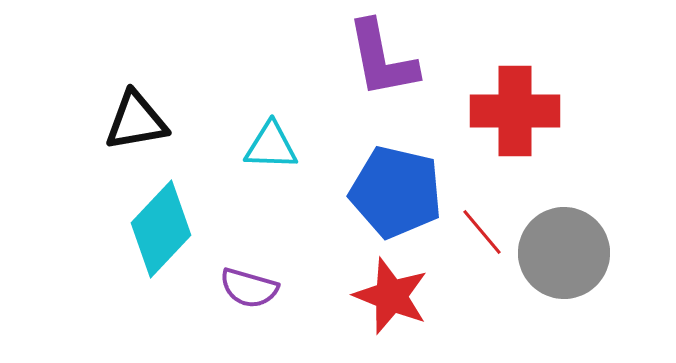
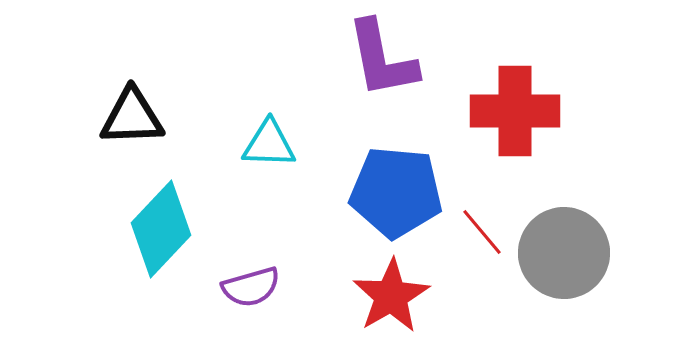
black triangle: moved 4 px left, 4 px up; rotated 8 degrees clockwise
cyan triangle: moved 2 px left, 2 px up
blue pentagon: rotated 8 degrees counterclockwise
purple semicircle: moved 2 px right, 1 px up; rotated 32 degrees counterclockwise
red star: rotated 20 degrees clockwise
